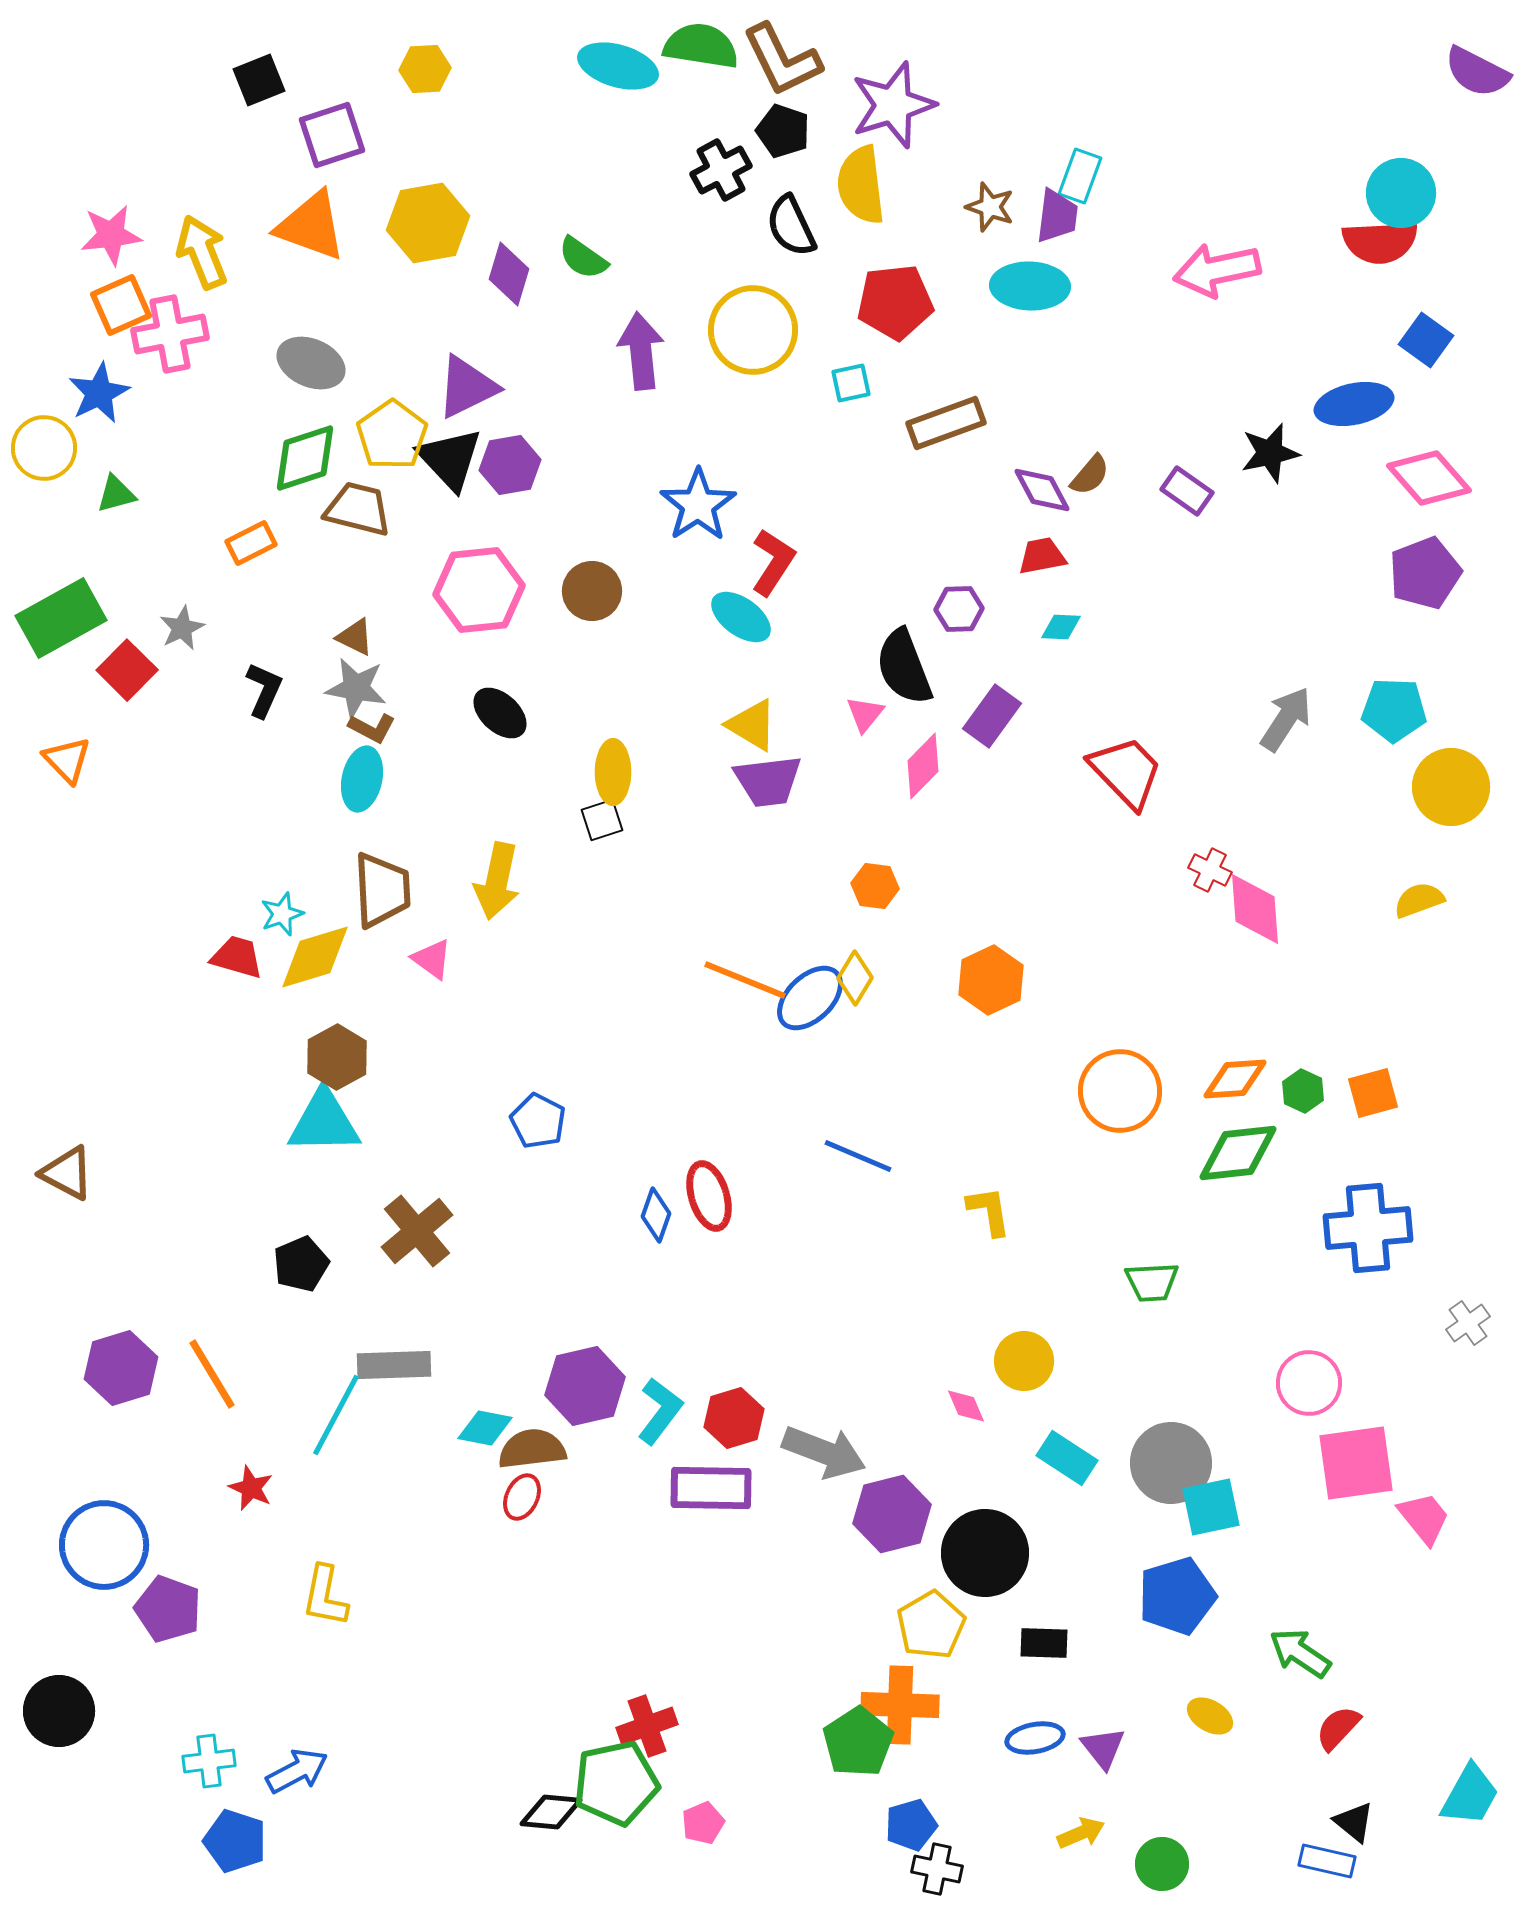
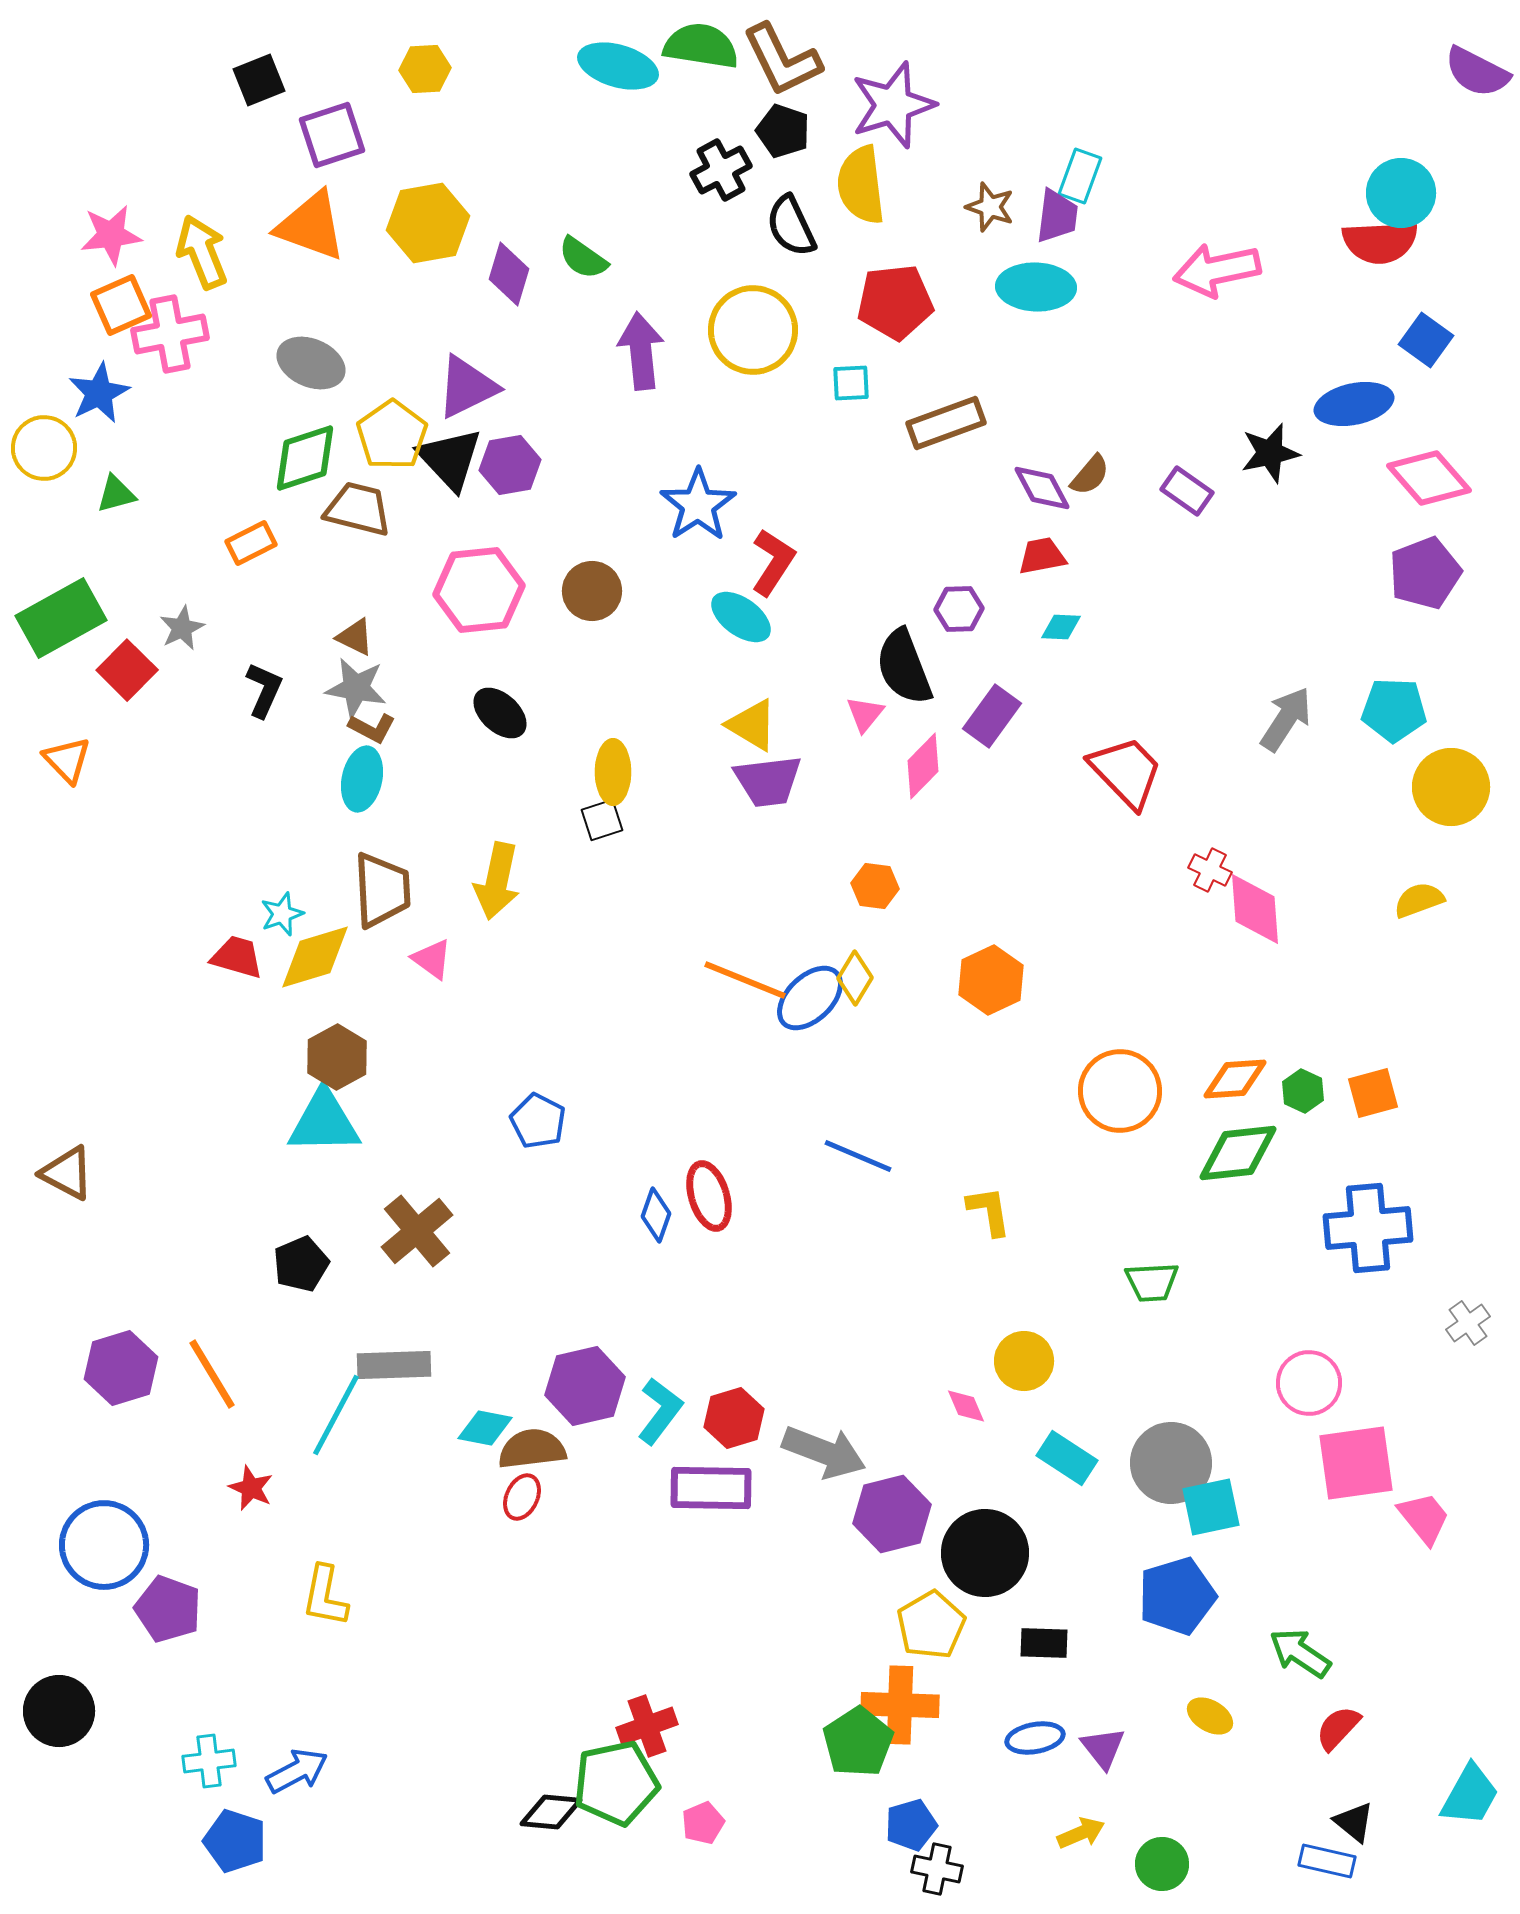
cyan ellipse at (1030, 286): moved 6 px right, 1 px down
cyan square at (851, 383): rotated 9 degrees clockwise
purple diamond at (1042, 490): moved 2 px up
